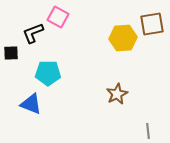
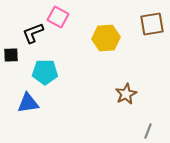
yellow hexagon: moved 17 px left
black square: moved 2 px down
cyan pentagon: moved 3 px left, 1 px up
brown star: moved 9 px right
blue triangle: moved 3 px left, 1 px up; rotated 30 degrees counterclockwise
gray line: rotated 28 degrees clockwise
